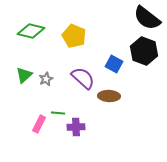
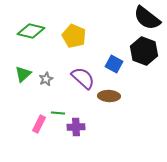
green triangle: moved 1 px left, 1 px up
